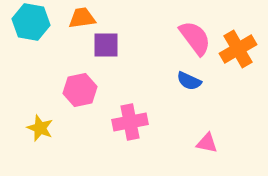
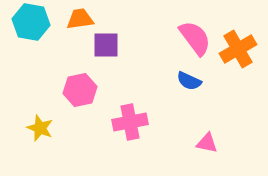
orange trapezoid: moved 2 px left, 1 px down
